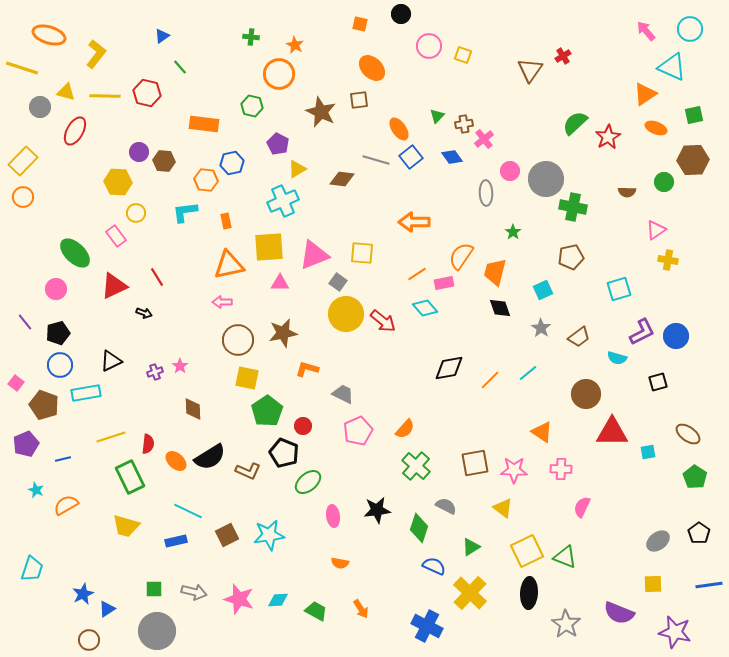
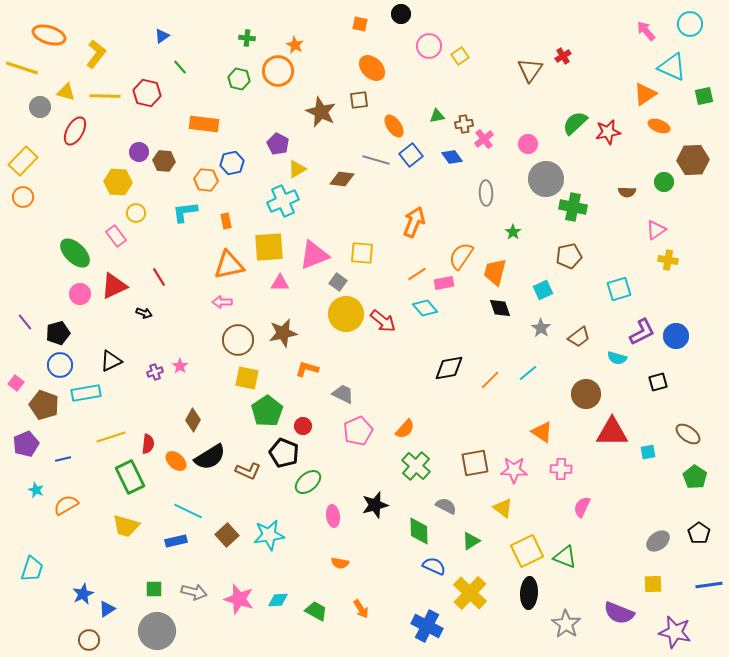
cyan circle at (690, 29): moved 5 px up
green cross at (251, 37): moved 4 px left, 1 px down
yellow square at (463, 55): moved 3 px left, 1 px down; rotated 36 degrees clockwise
orange circle at (279, 74): moved 1 px left, 3 px up
green hexagon at (252, 106): moved 13 px left, 27 px up
green square at (694, 115): moved 10 px right, 19 px up
green triangle at (437, 116): rotated 35 degrees clockwise
orange ellipse at (656, 128): moved 3 px right, 2 px up
orange ellipse at (399, 129): moved 5 px left, 3 px up
red star at (608, 137): moved 5 px up; rotated 20 degrees clockwise
blue square at (411, 157): moved 2 px up
pink circle at (510, 171): moved 18 px right, 27 px up
orange arrow at (414, 222): rotated 112 degrees clockwise
brown pentagon at (571, 257): moved 2 px left, 1 px up
red line at (157, 277): moved 2 px right
pink circle at (56, 289): moved 24 px right, 5 px down
brown diamond at (193, 409): moved 11 px down; rotated 30 degrees clockwise
black star at (377, 510): moved 2 px left, 5 px up; rotated 8 degrees counterclockwise
green diamond at (419, 528): moved 3 px down; rotated 20 degrees counterclockwise
brown square at (227, 535): rotated 15 degrees counterclockwise
green triangle at (471, 547): moved 6 px up
